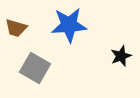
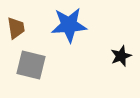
brown trapezoid: rotated 115 degrees counterclockwise
gray square: moved 4 px left, 3 px up; rotated 16 degrees counterclockwise
